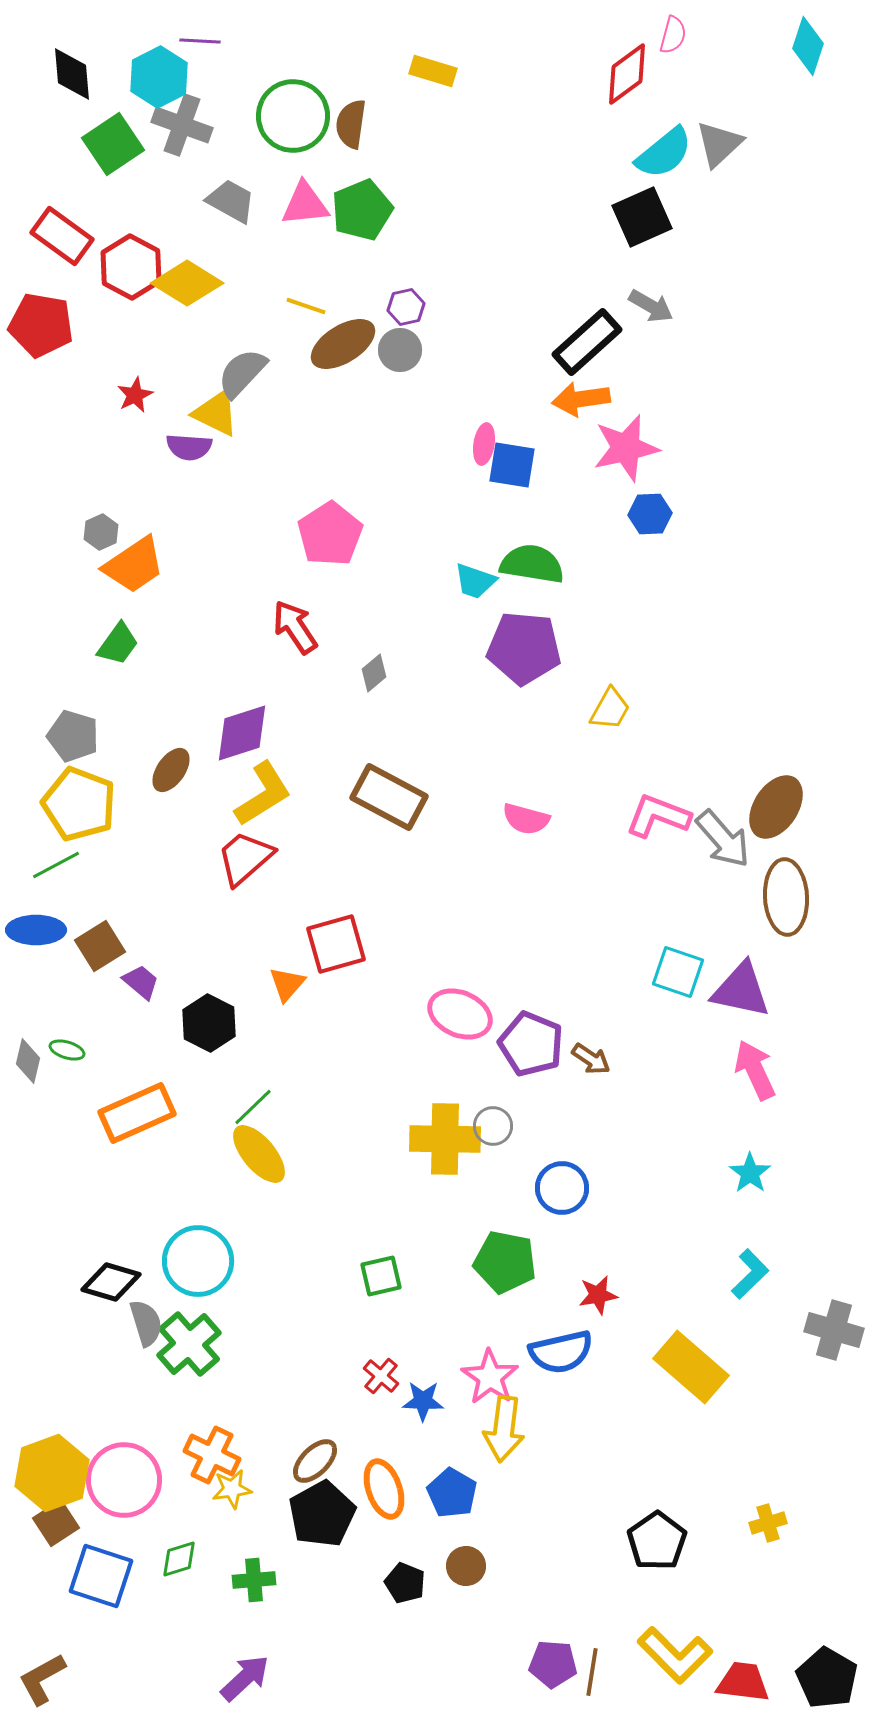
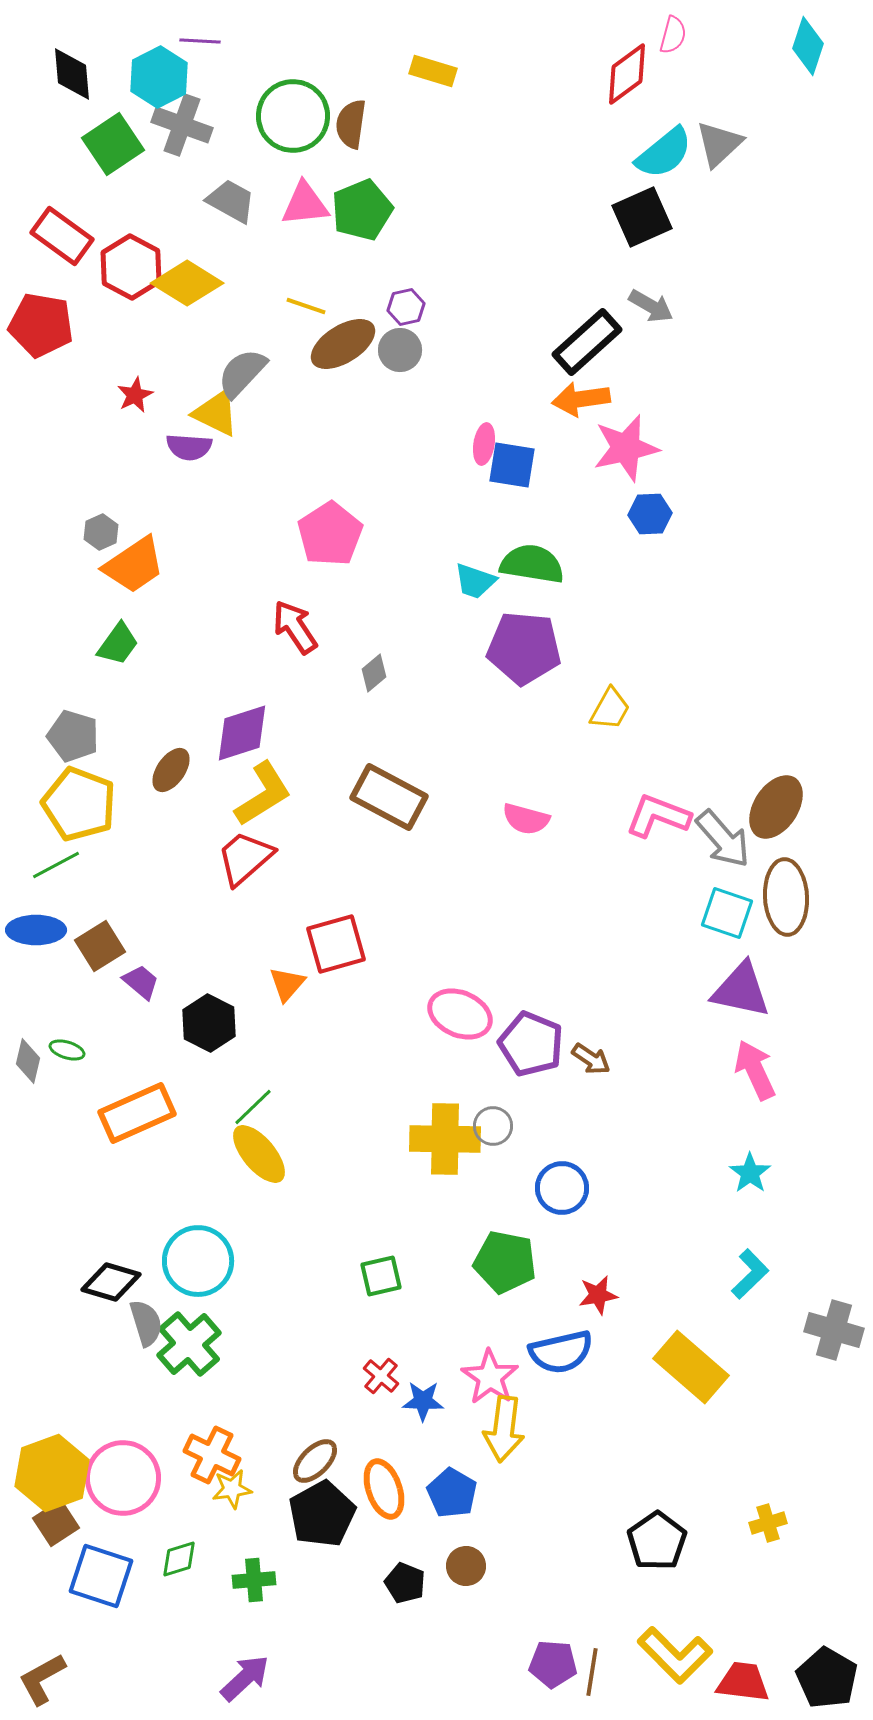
cyan square at (678, 972): moved 49 px right, 59 px up
pink circle at (124, 1480): moved 1 px left, 2 px up
